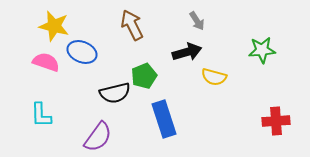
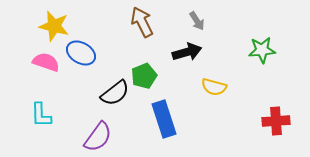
brown arrow: moved 10 px right, 3 px up
blue ellipse: moved 1 px left, 1 px down; rotated 8 degrees clockwise
yellow semicircle: moved 10 px down
black semicircle: rotated 24 degrees counterclockwise
